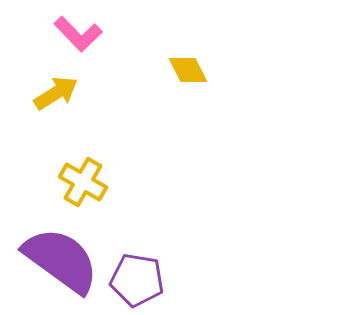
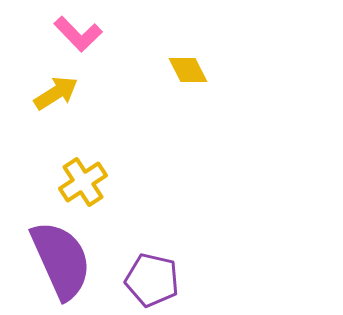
yellow cross: rotated 27 degrees clockwise
purple semicircle: rotated 30 degrees clockwise
purple pentagon: moved 15 px right; rotated 4 degrees clockwise
